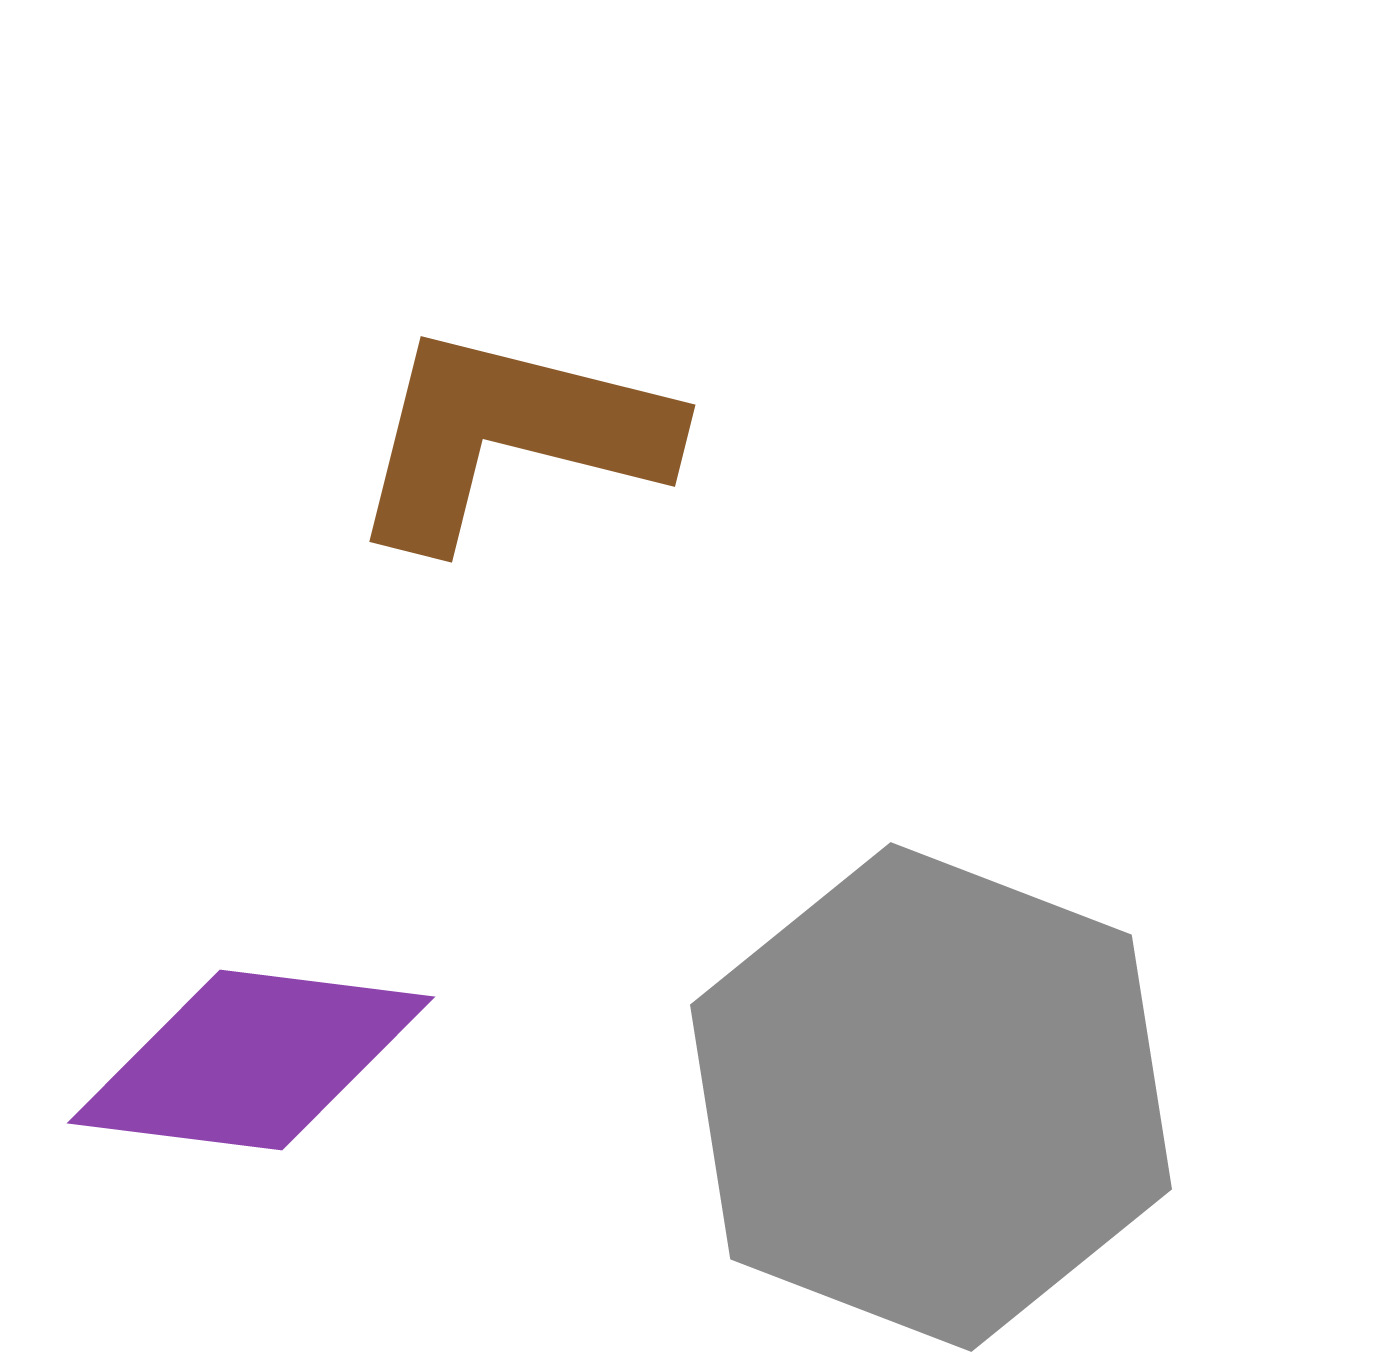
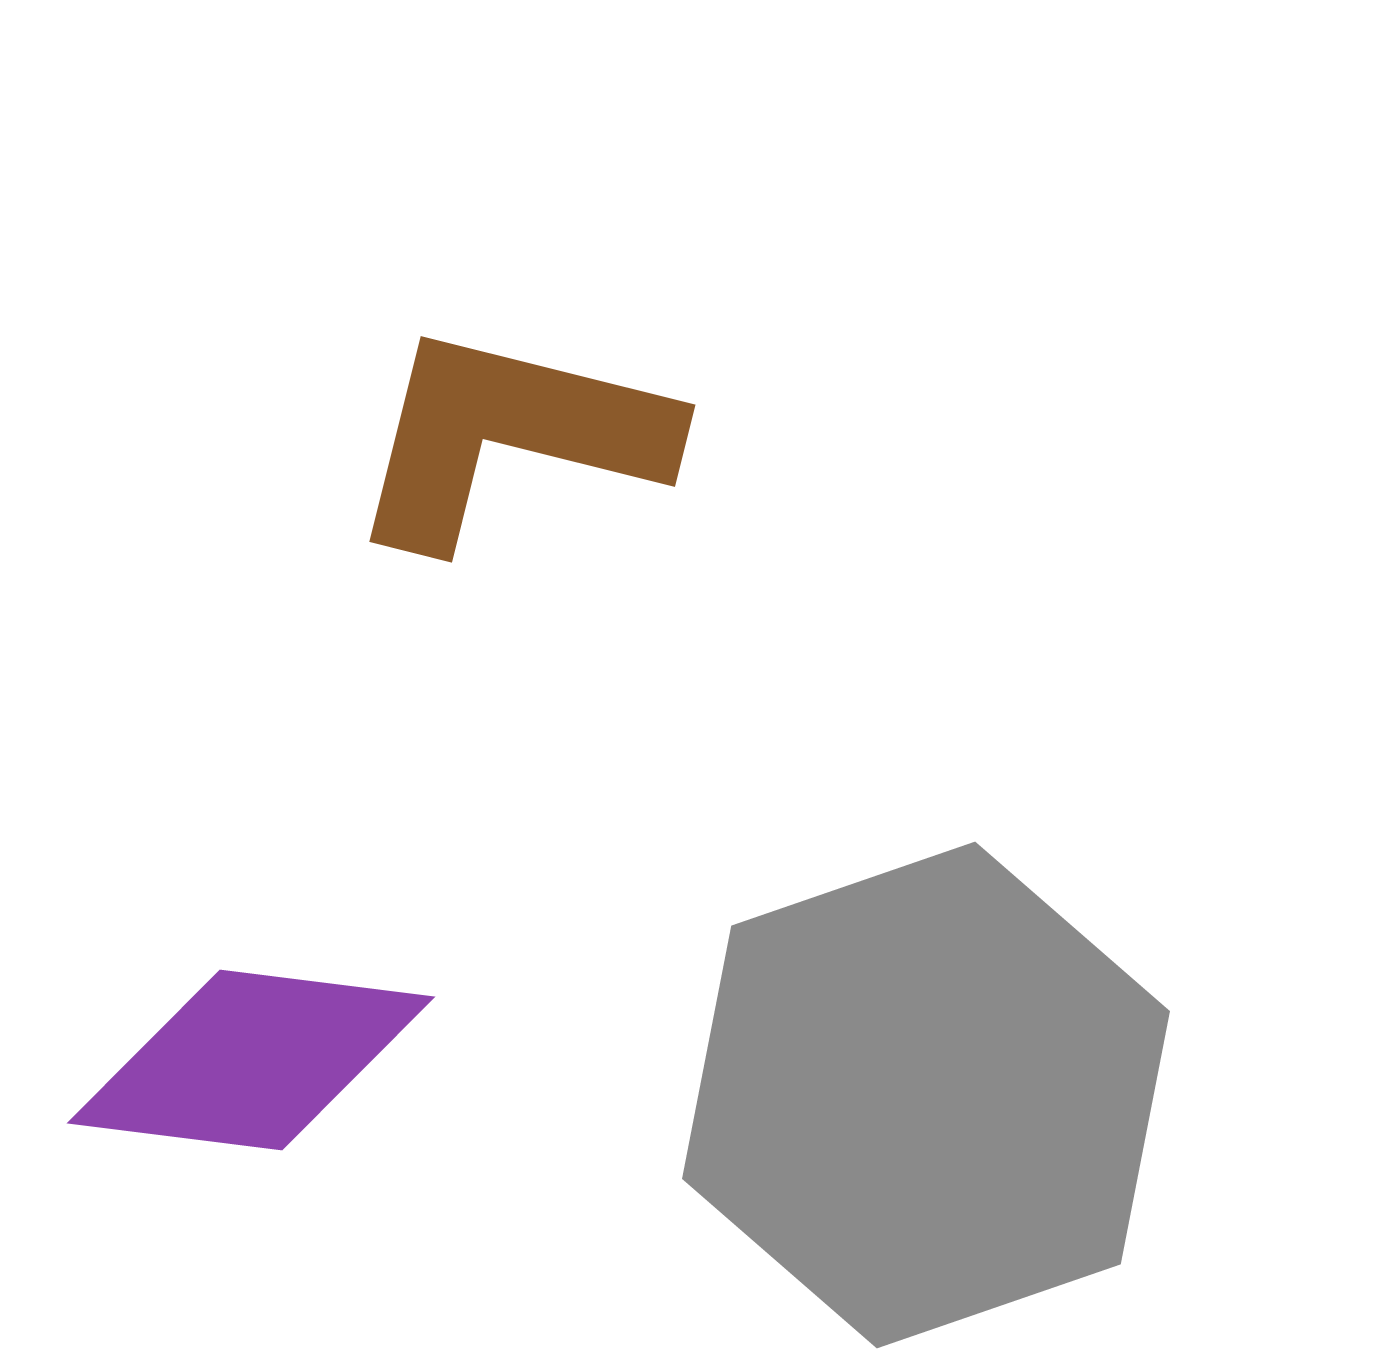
gray hexagon: moved 5 px left, 2 px up; rotated 20 degrees clockwise
